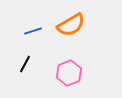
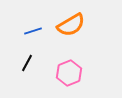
black line: moved 2 px right, 1 px up
